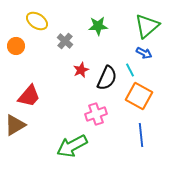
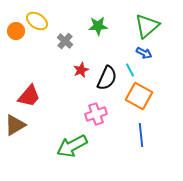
orange circle: moved 15 px up
